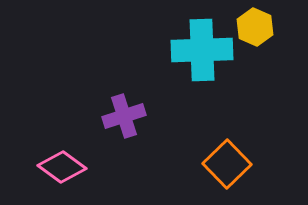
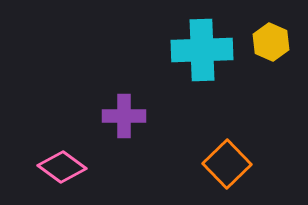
yellow hexagon: moved 16 px right, 15 px down
purple cross: rotated 18 degrees clockwise
